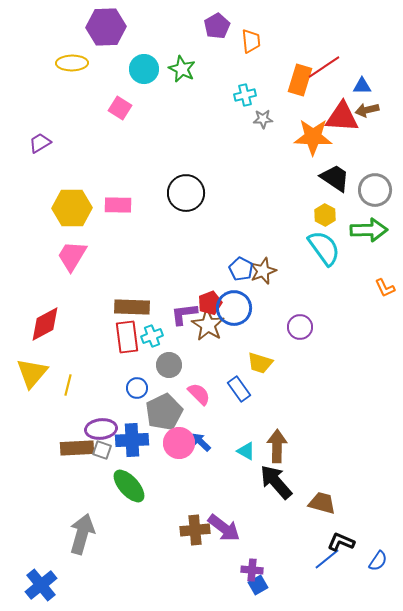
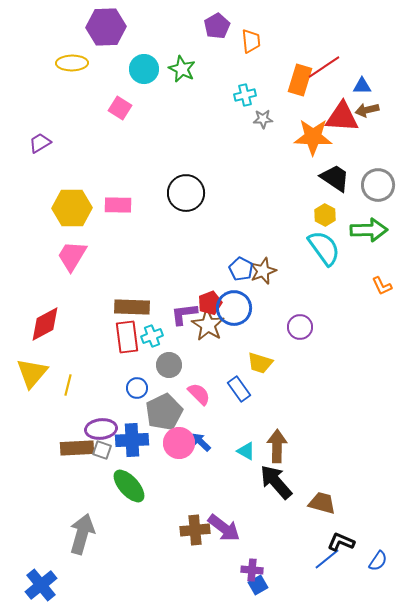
gray circle at (375, 190): moved 3 px right, 5 px up
orange L-shape at (385, 288): moved 3 px left, 2 px up
